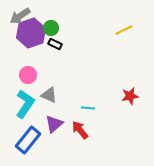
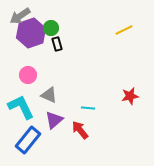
black rectangle: moved 2 px right; rotated 48 degrees clockwise
cyan L-shape: moved 4 px left, 3 px down; rotated 60 degrees counterclockwise
purple triangle: moved 4 px up
